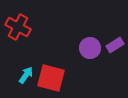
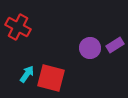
cyan arrow: moved 1 px right, 1 px up
